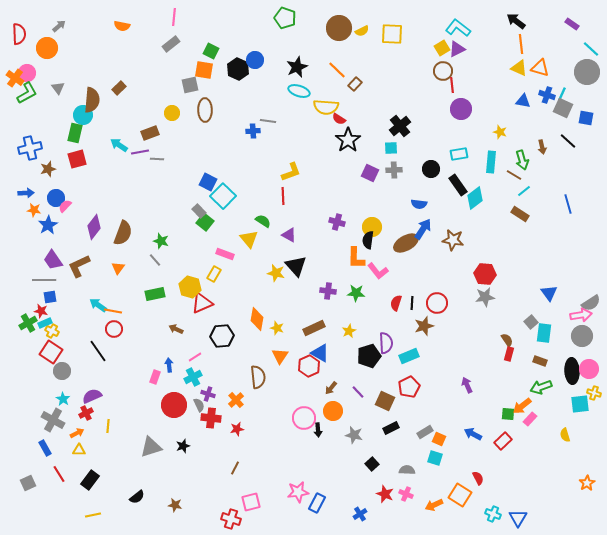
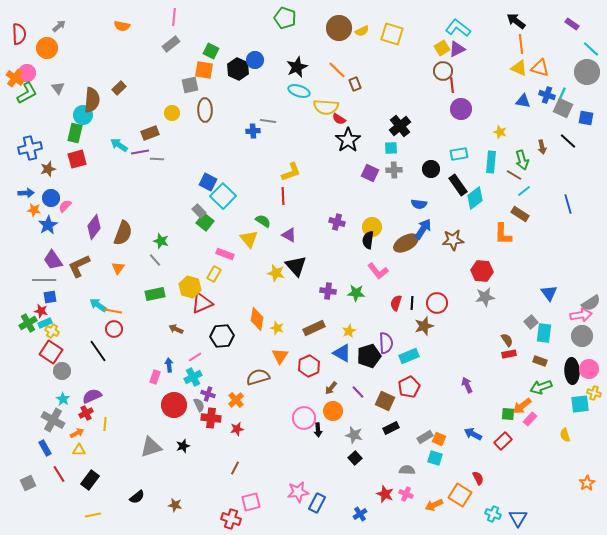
yellow square at (392, 34): rotated 15 degrees clockwise
brown rectangle at (355, 84): rotated 64 degrees counterclockwise
blue circle at (56, 198): moved 5 px left
brown star at (453, 240): rotated 15 degrees counterclockwise
orange L-shape at (356, 258): moved 147 px right, 24 px up
red hexagon at (485, 274): moved 3 px left, 3 px up
blue triangle at (320, 353): moved 22 px right
red rectangle at (509, 354): rotated 64 degrees clockwise
brown semicircle at (258, 377): rotated 100 degrees counterclockwise
yellow line at (108, 426): moved 3 px left, 2 px up
gray rectangle at (425, 432): moved 5 px down
black square at (372, 464): moved 17 px left, 6 px up
